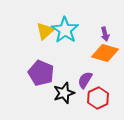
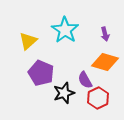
yellow triangle: moved 17 px left, 10 px down
orange diamond: moved 9 px down
purple semicircle: rotated 60 degrees counterclockwise
